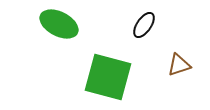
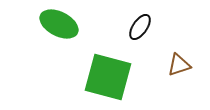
black ellipse: moved 4 px left, 2 px down
